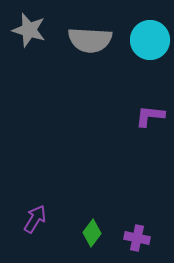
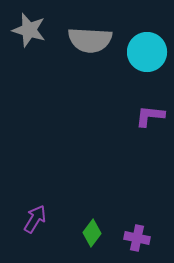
cyan circle: moved 3 px left, 12 px down
